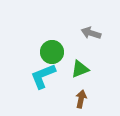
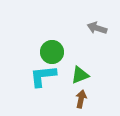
gray arrow: moved 6 px right, 5 px up
green triangle: moved 6 px down
cyan L-shape: rotated 16 degrees clockwise
